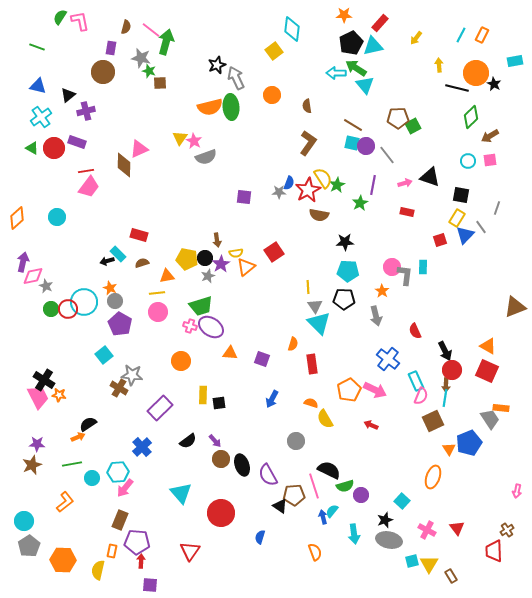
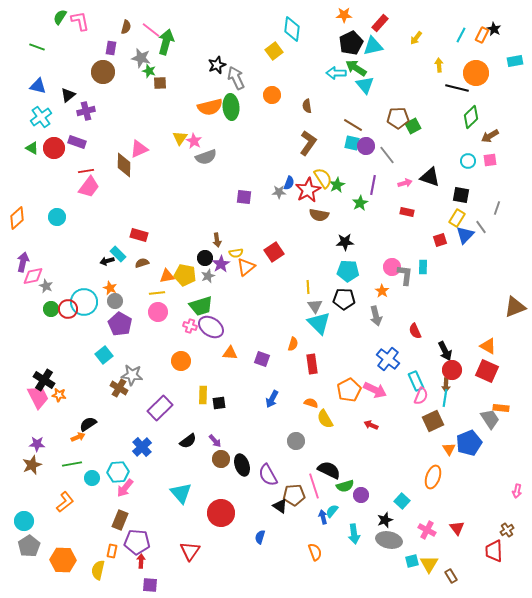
black star at (494, 84): moved 55 px up
yellow pentagon at (187, 259): moved 2 px left, 16 px down
